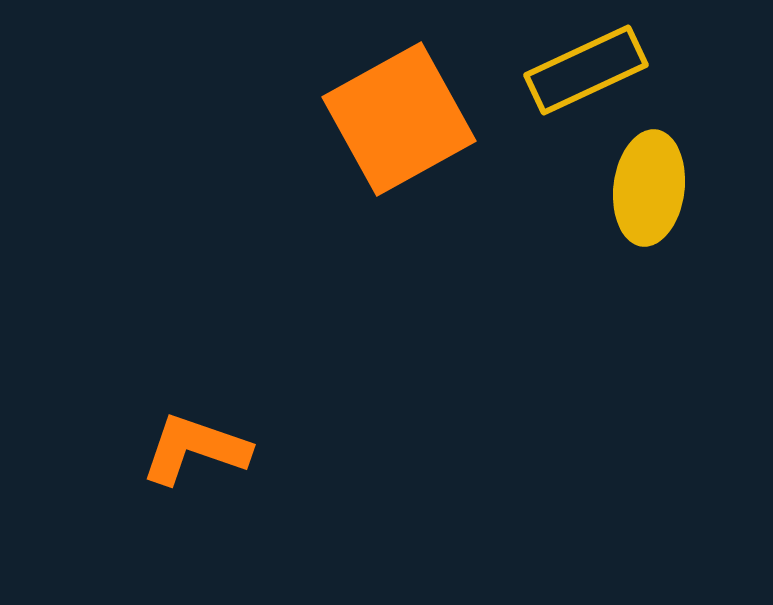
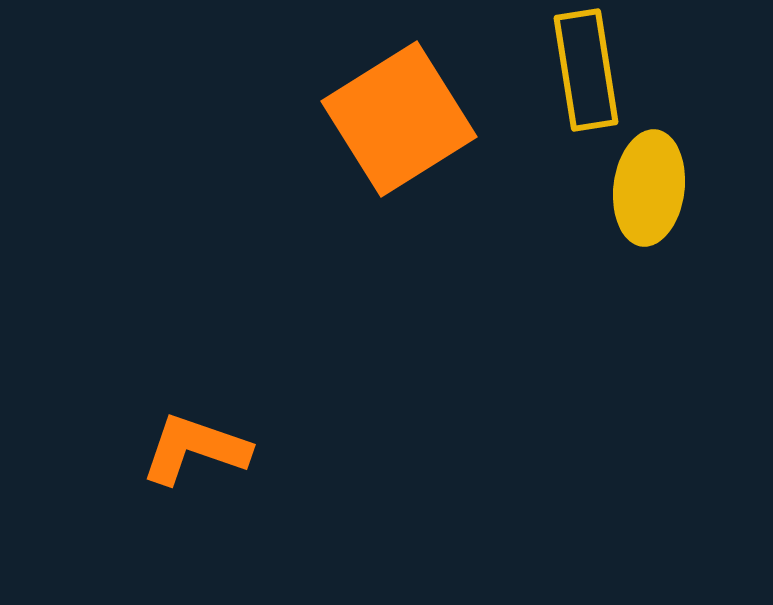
yellow rectangle: rotated 74 degrees counterclockwise
orange square: rotated 3 degrees counterclockwise
